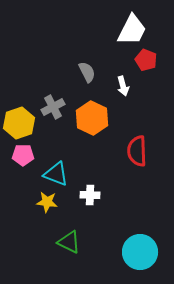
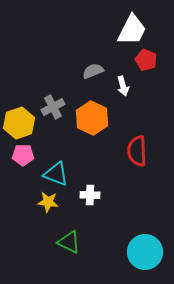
gray semicircle: moved 6 px right, 1 px up; rotated 85 degrees counterclockwise
yellow star: moved 1 px right
cyan circle: moved 5 px right
